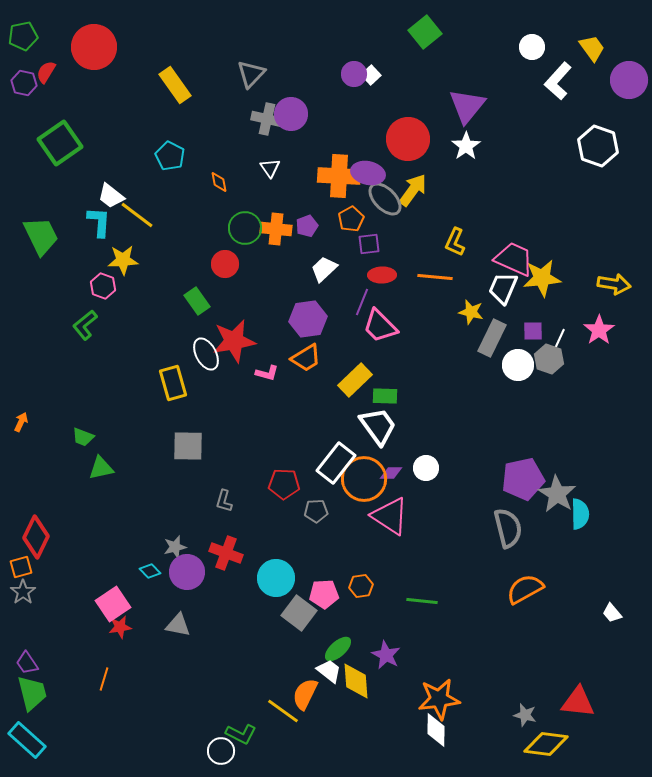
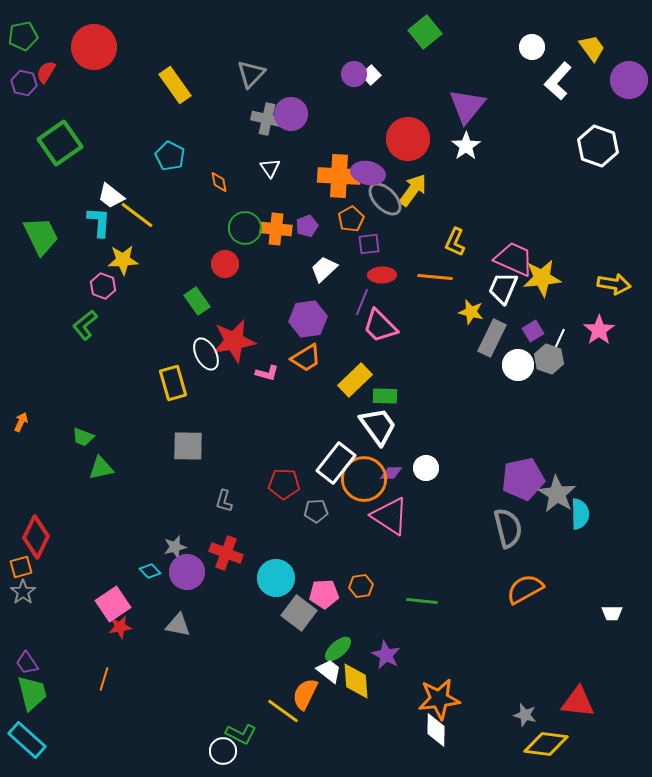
purple square at (533, 331): rotated 30 degrees counterclockwise
white trapezoid at (612, 613): rotated 50 degrees counterclockwise
white circle at (221, 751): moved 2 px right
